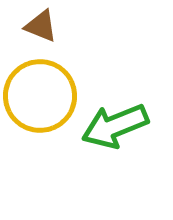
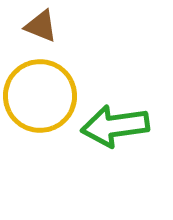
green arrow: rotated 14 degrees clockwise
